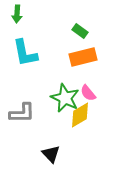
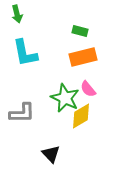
green arrow: rotated 18 degrees counterclockwise
green rectangle: rotated 21 degrees counterclockwise
pink semicircle: moved 4 px up
yellow diamond: moved 1 px right, 1 px down
